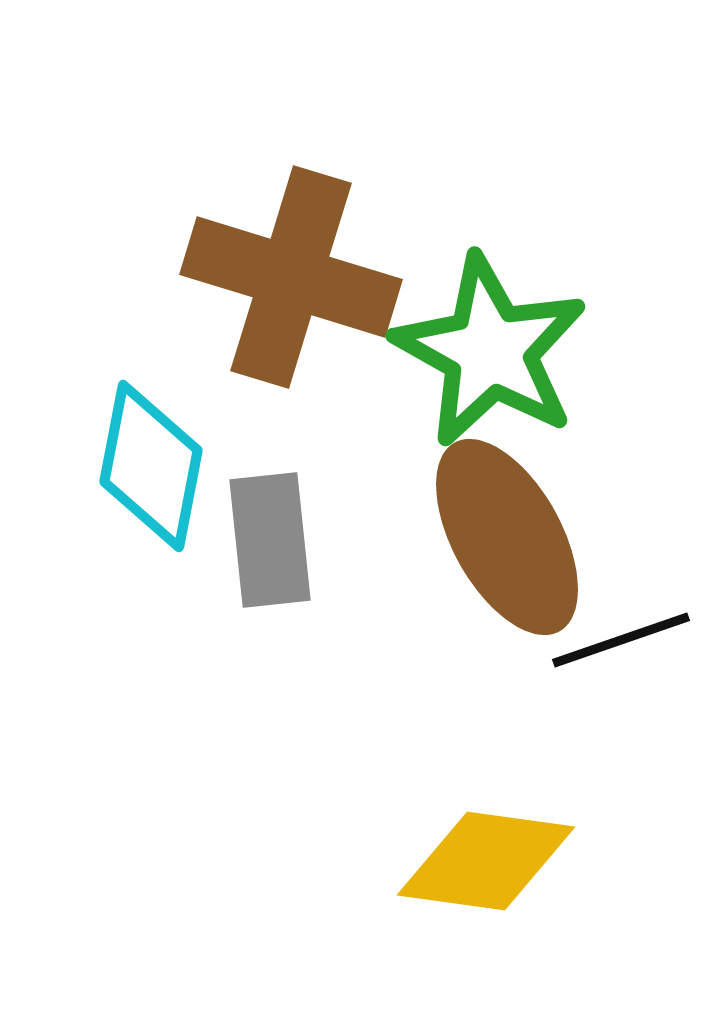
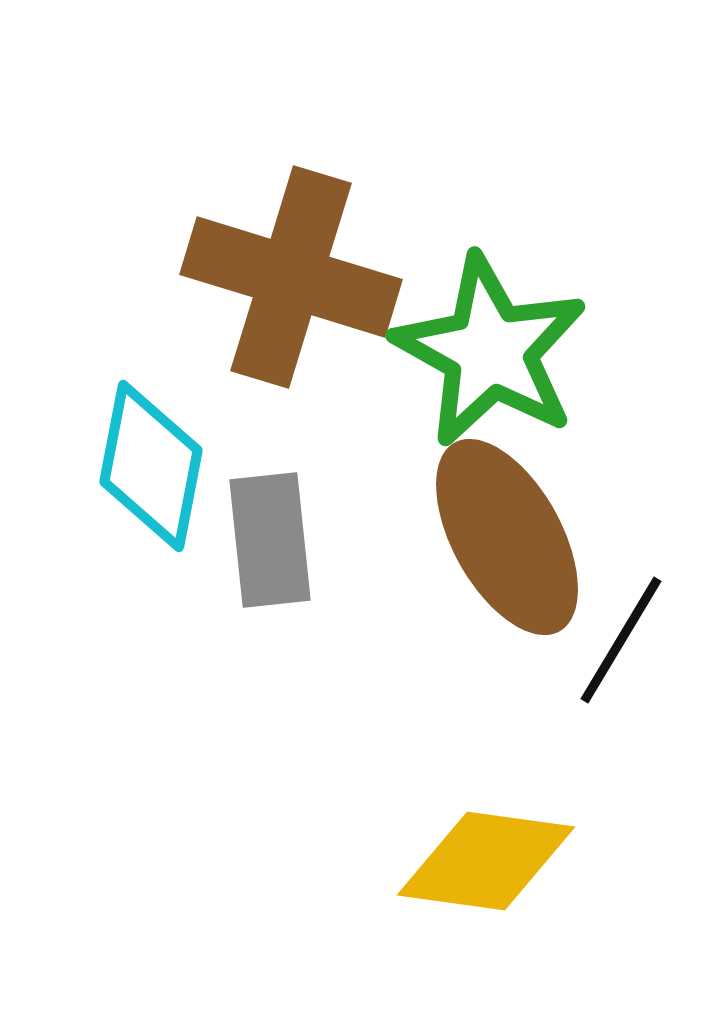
black line: rotated 40 degrees counterclockwise
